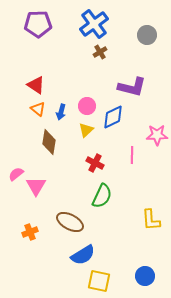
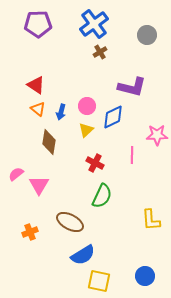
pink triangle: moved 3 px right, 1 px up
